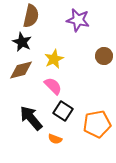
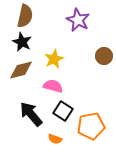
brown semicircle: moved 6 px left
purple star: rotated 15 degrees clockwise
pink semicircle: rotated 30 degrees counterclockwise
black arrow: moved 4 px up
orange pentagon: moved 6 px left, 2 px down
